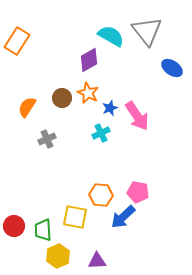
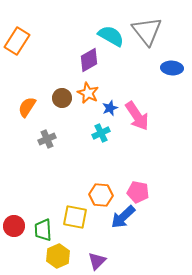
blue ellipse: rotated 30 degrees counterclockwise
purple triangle: rotated 42 degrees counterclockwise
